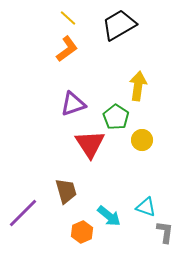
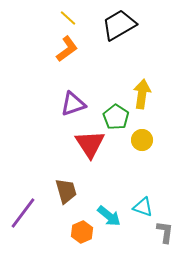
yellow arrow: moved 4 px right, 8 px down
cyan triangle: moved 3 px left
purple line: rotated 8 degrees counterclockwise
